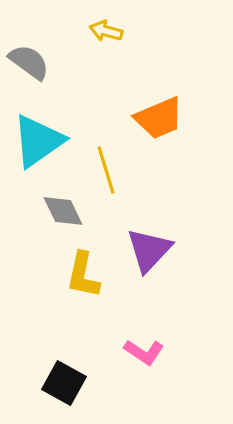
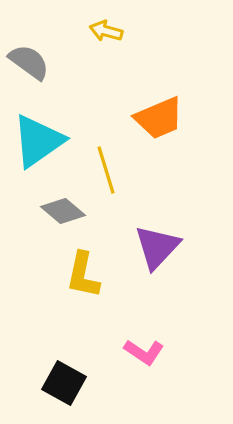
gray diamond: rotated 24 degrees counterclockwise
purple triangle: moved 8 px right, 3 px up
